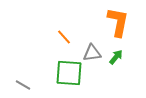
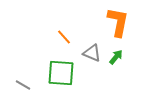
gray triangle: rotated 30 degrees clockwise
green square: moved 8 px left
